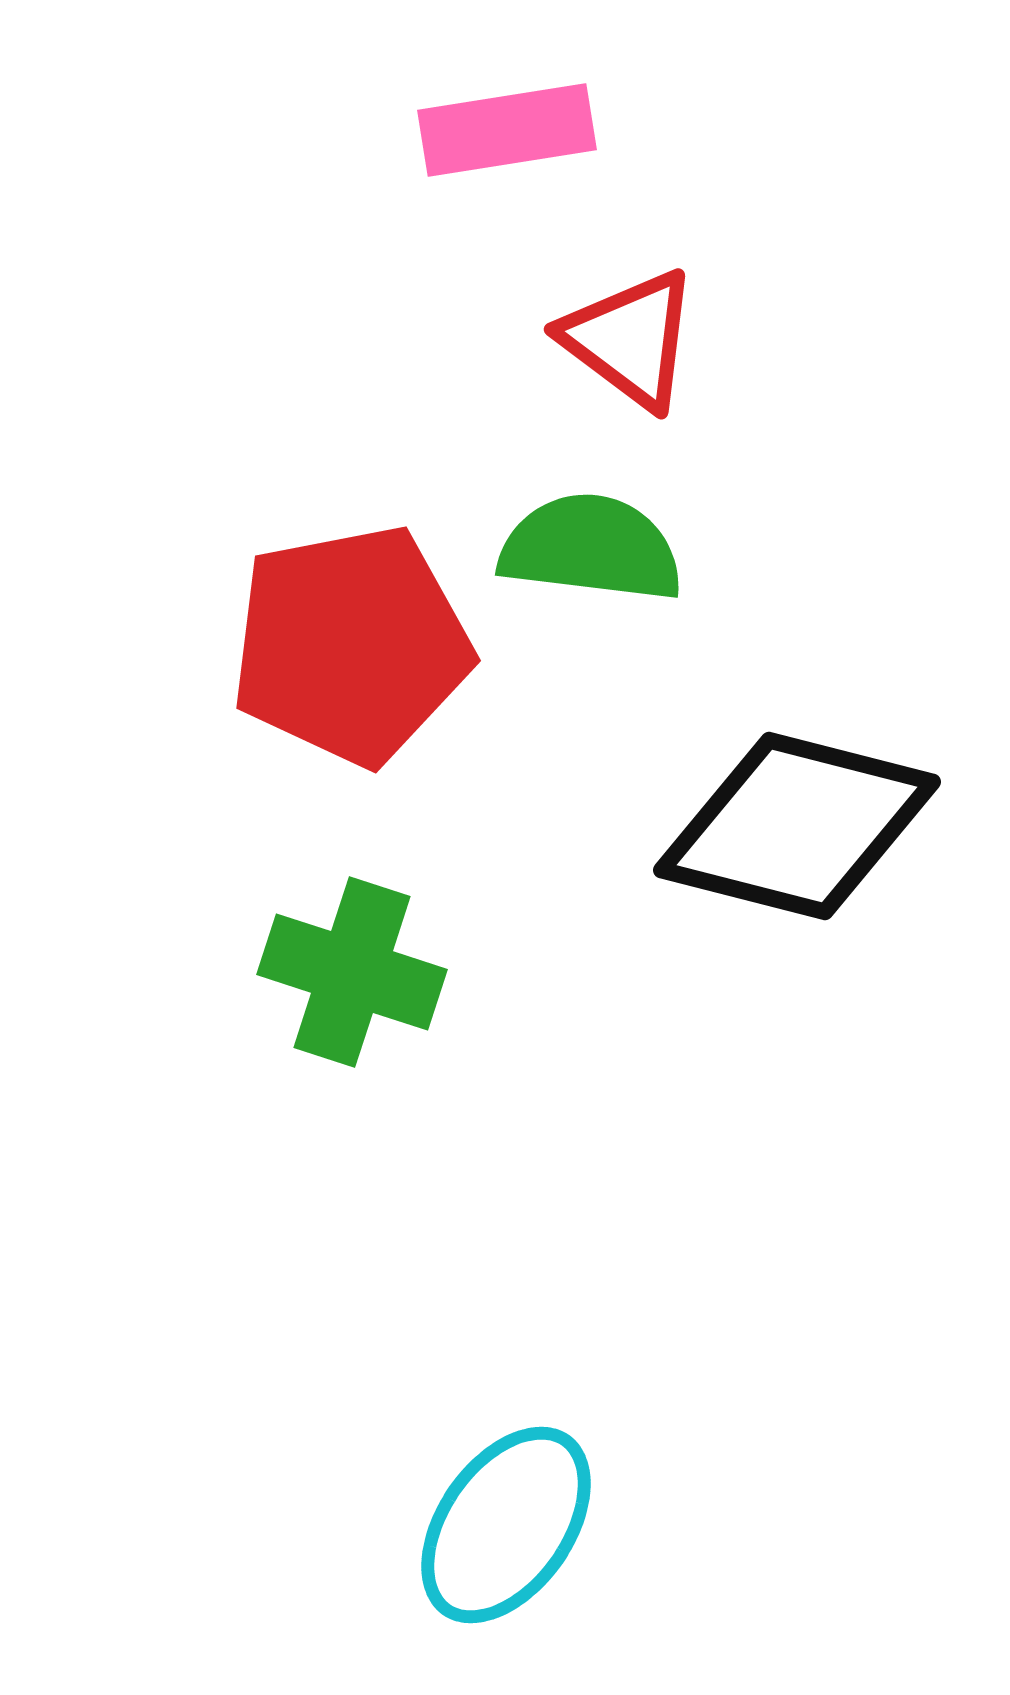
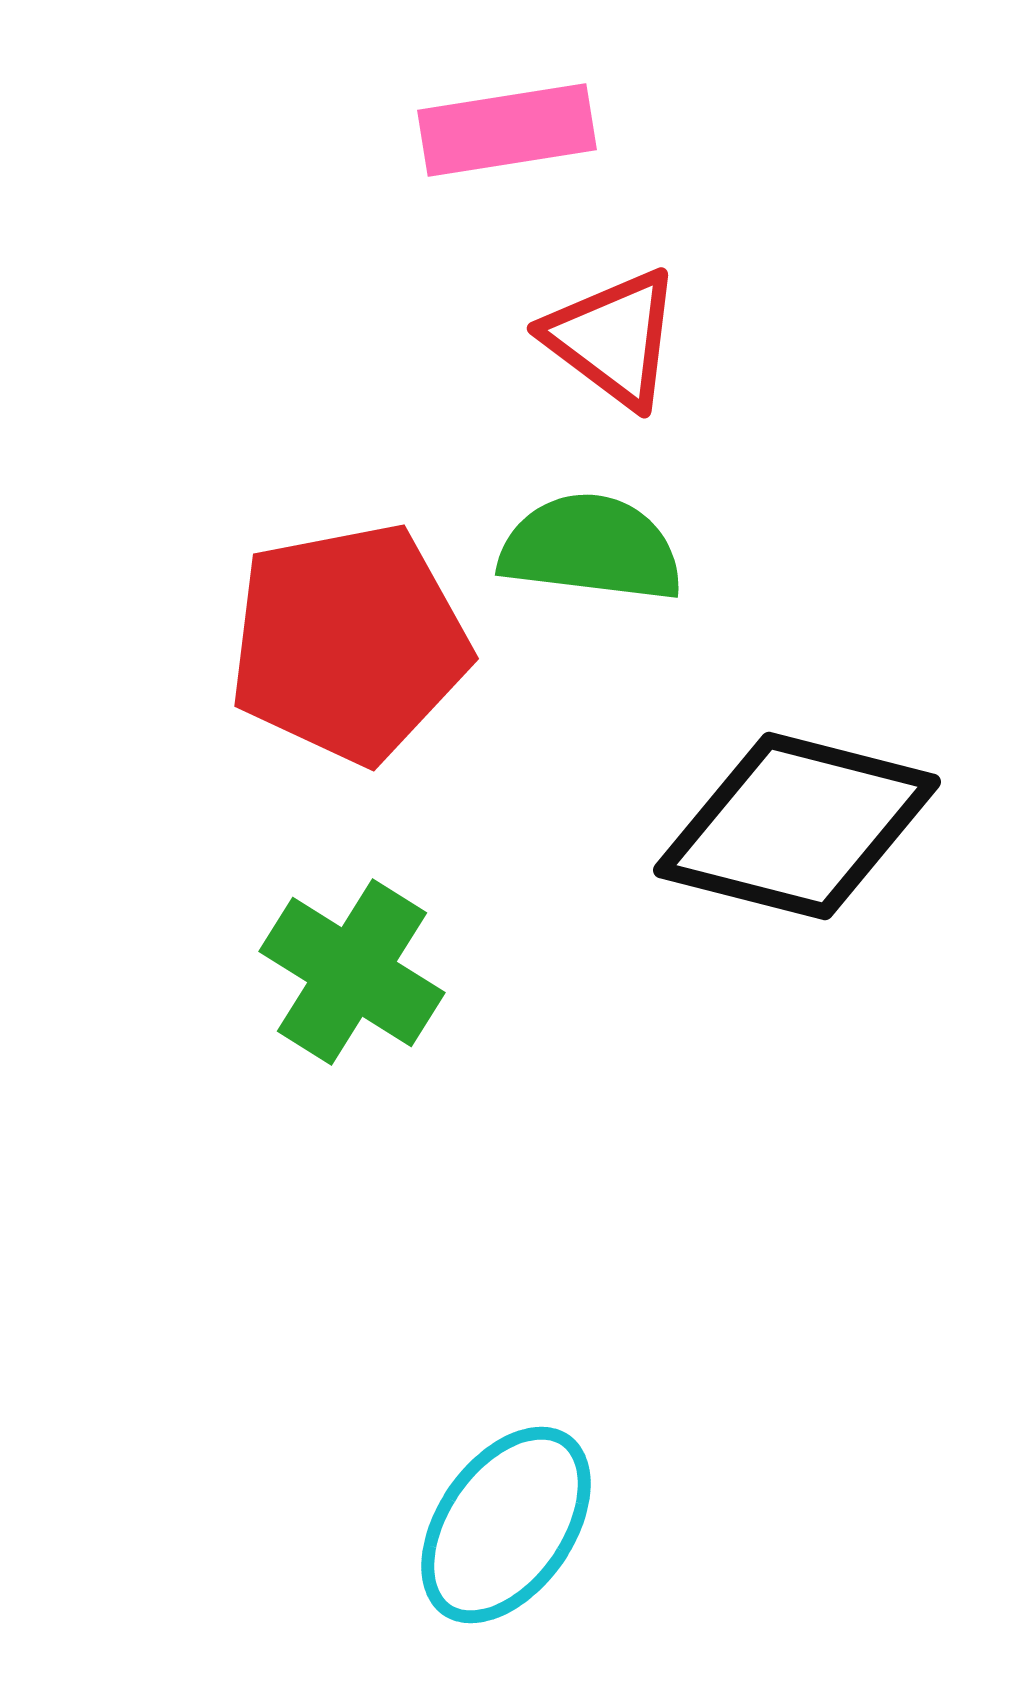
red triangle: moved 17 px left, 1 px up
red pentagon: moved 2 px left, 2 px up
green cross: rotated 14 degrees clockwise
